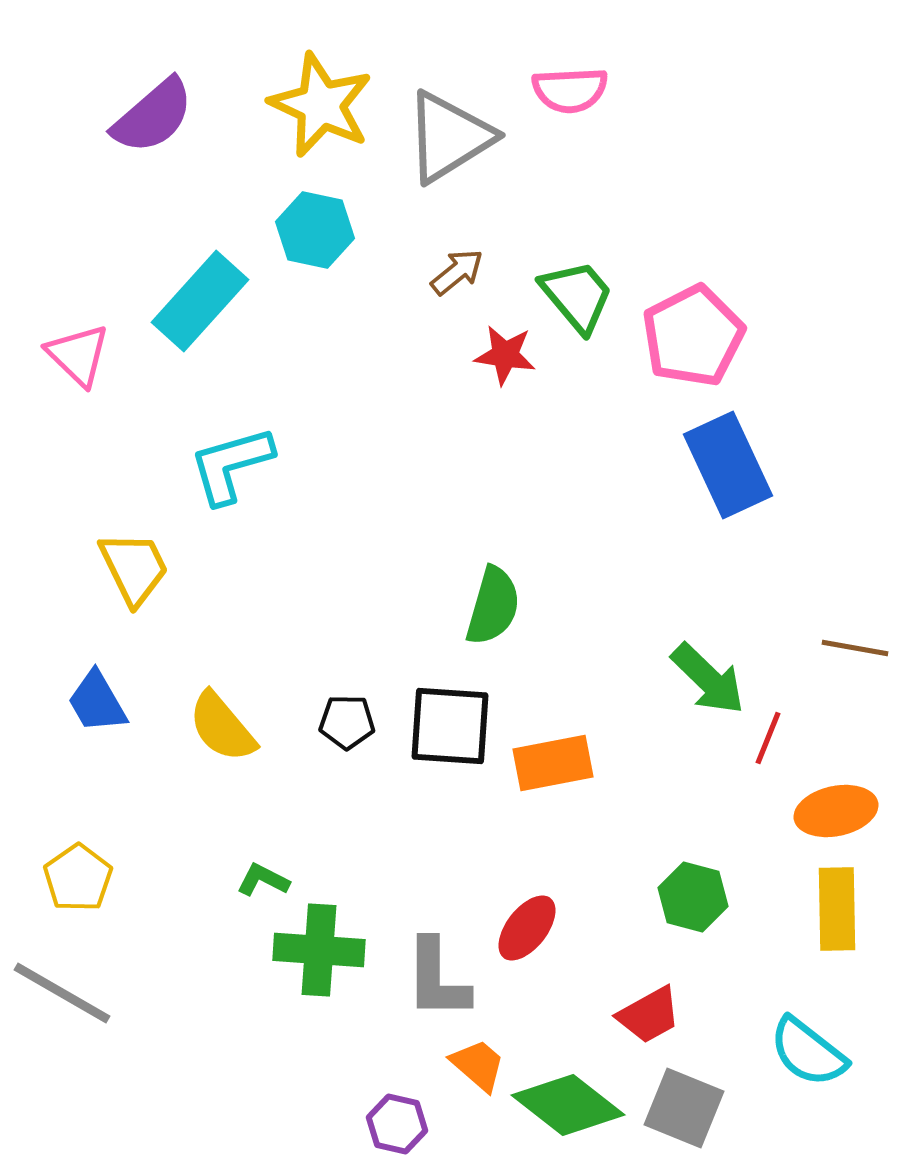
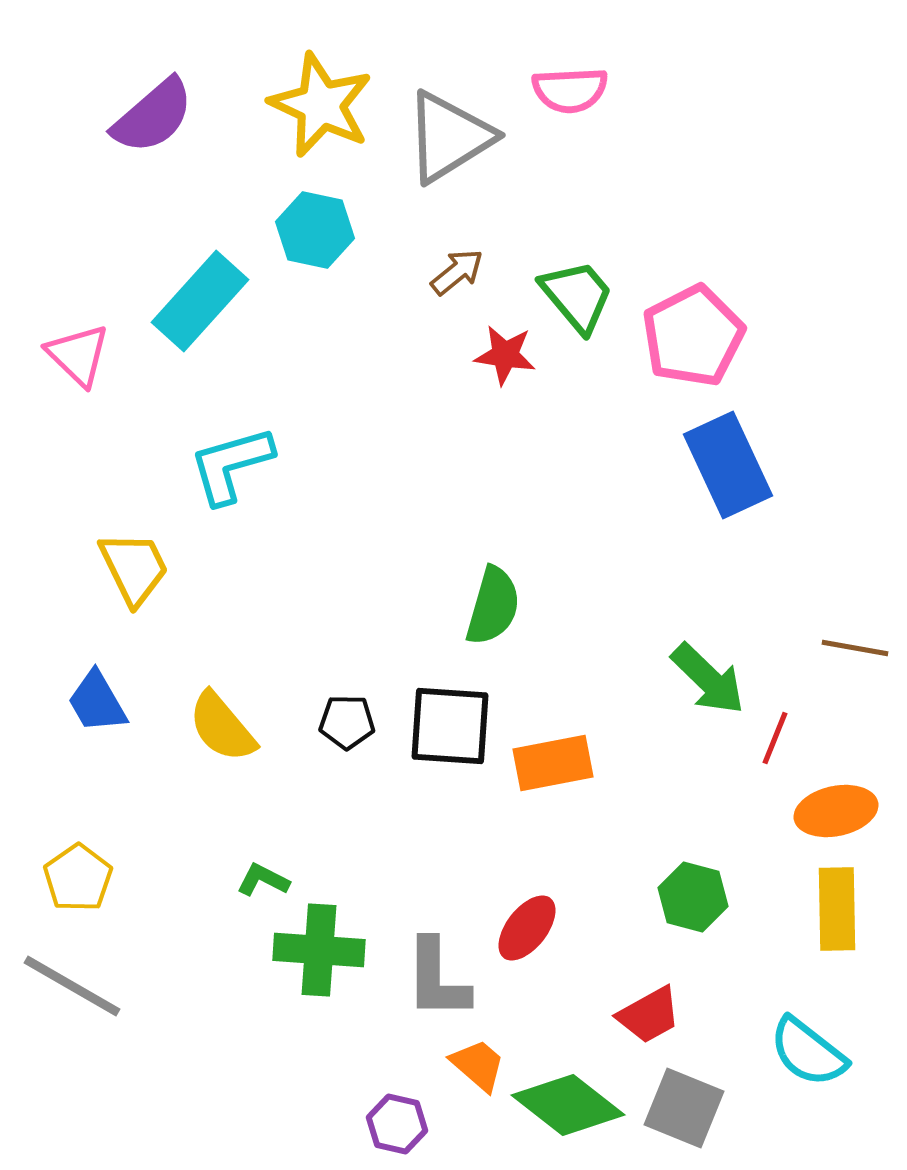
red line: moved 7 px right
gray line: moved 10 px right, 7 px up
